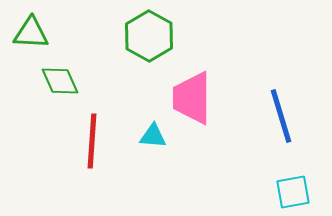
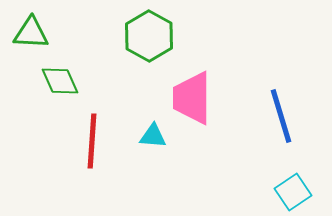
cyan square: rotated 24 degrees counterclockwise
